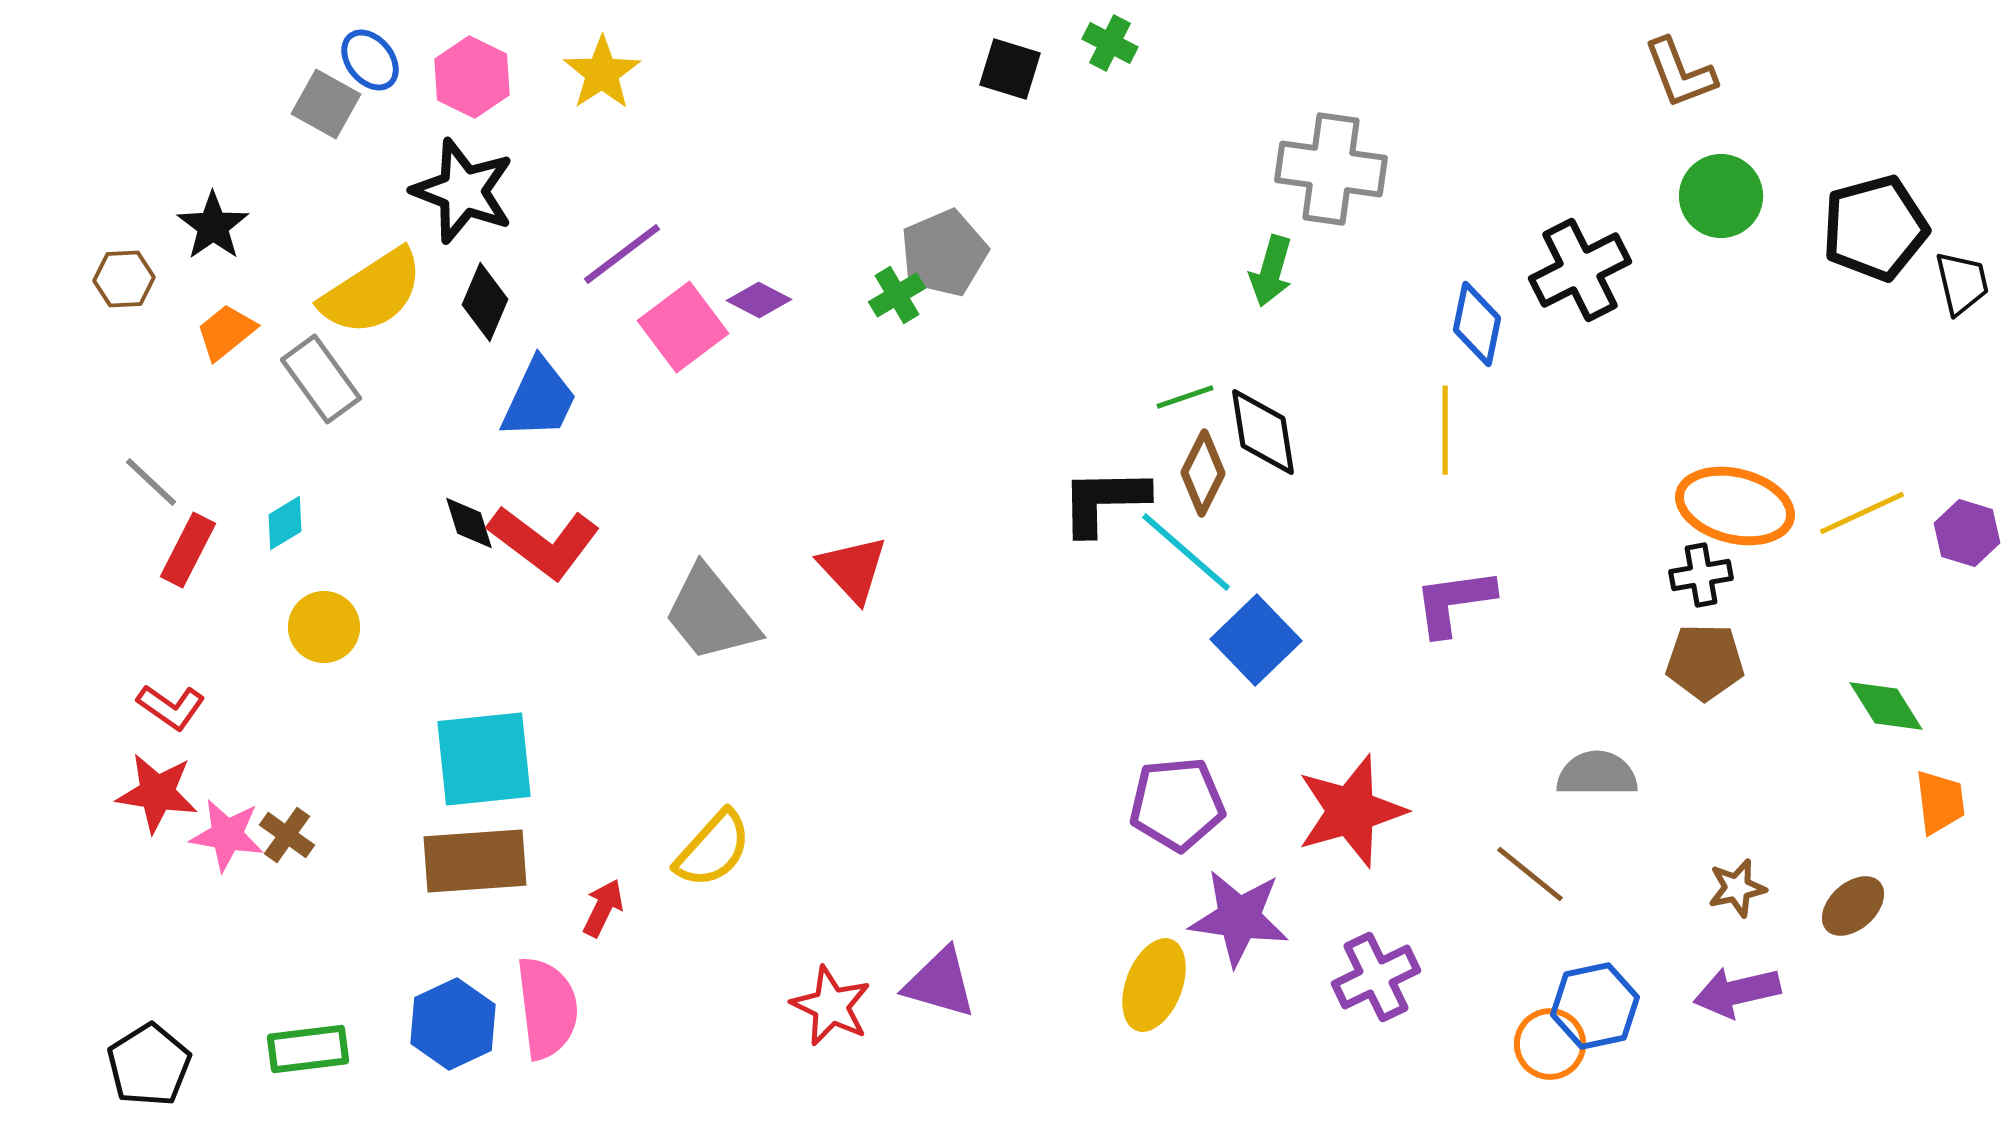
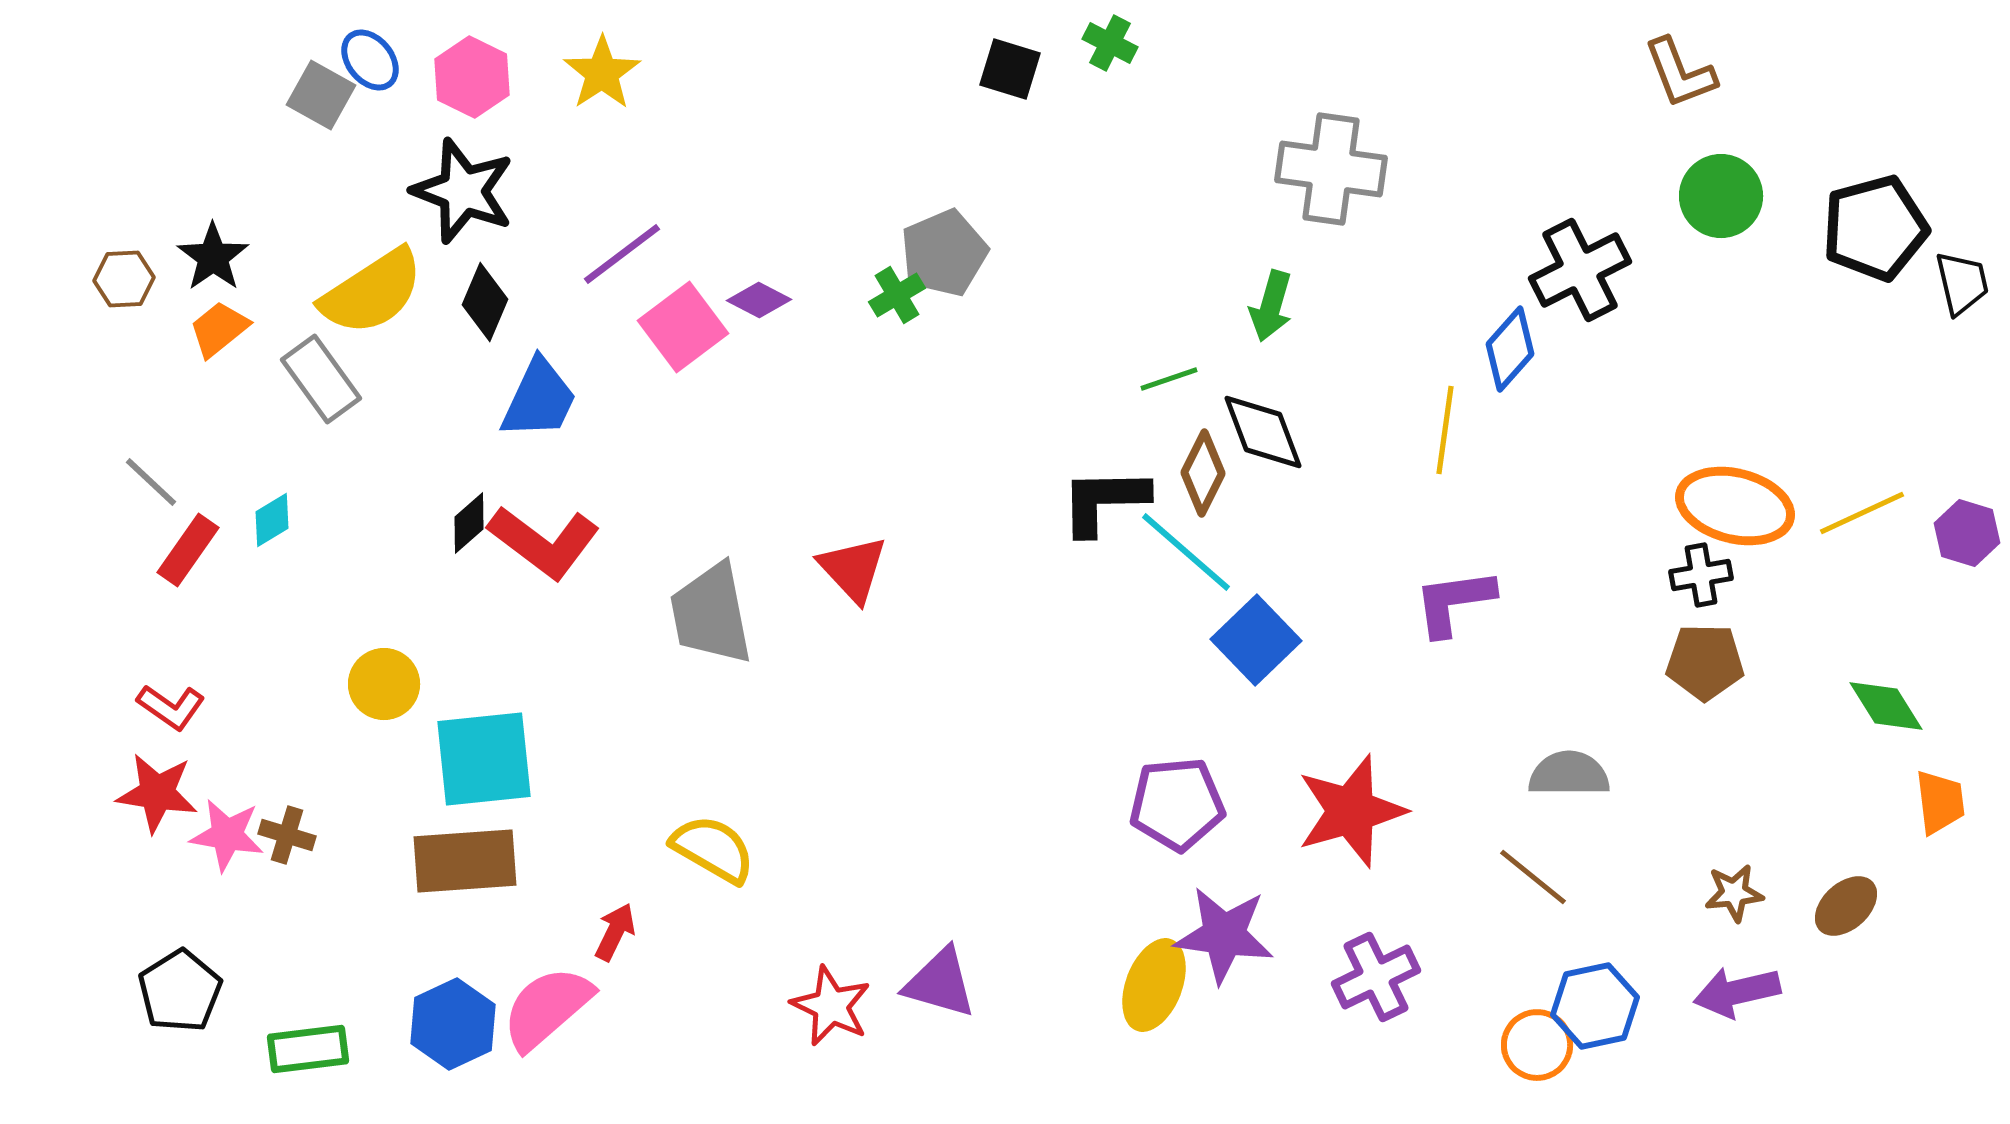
gray square at (326, 104): moved 5 px left, 9 px up
black star at (213, 226): moved 31 px down
green arrow at (1271, 271): moved 35 px down
blue diamond at (1477, 324): moved 33 px right, 25 px down; rotated 30 degrees clockwise
orange trapezoid at (226, 332): moved 7 px left, 3 px up
green line at (1185, 397): moved 16 px left, 18 px up
yellow line at (1445, 430): rotated 8 degrees clockwise
black diamond at (1263, 432): rotated 12 degrees counterclockwise
cyan diamond at (285, 523): moved 13 px left, 3 px up
black diamond at (469, 523): rotated 66 degrees clockwise
red rectangle at (188, 550): rotated 8 degrees clockwise
gray trapezoid at (711, 614): rotated 28 degrees clockwise
yellow circle at (324, 627): moved 60 px right, 57 px down
gray semicircle at (1597, 774): moved 28 px left
brown cross at (287, 835): rotated 18 degrees counterclockwise
yellow semicircle at (713, 849): rotated 102 degrees counterclockwise
brown rectangle at (475, 861): moved 10 px left
brown line at (1530, 874): moved 3 px right, 3 px down
brown star at (1737, 888): moved 3 px left, 5 px down; rotated 6 degrees clockwise
brown ellipse at (1853, 906): moved 7 px left
red arrow at (603, 908): moved 12 px right, 24 px down
purple star at (1239, 918): moved 15 px left, 17 px down
pink semicircle at (547, 1008): rotated 124 degrees counterclockwise
orange circle at (1550, 1044): moved 13 px left, 1 px down
black pentagon at (149, 1065): moved 31 px right, 74 px up
